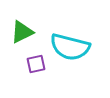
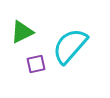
cyan semicircle: moved 1 px up; rotated 117 degrees clockwise
